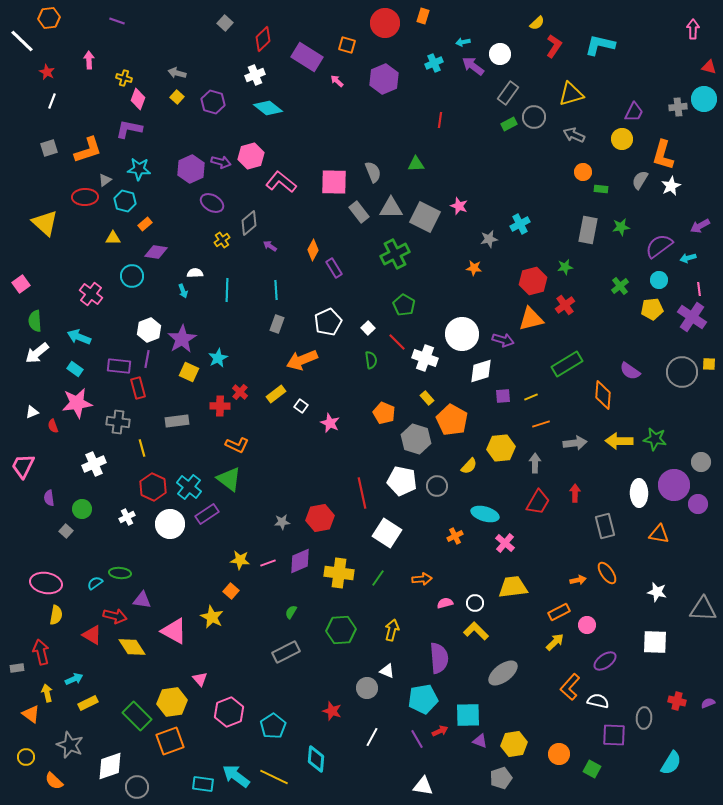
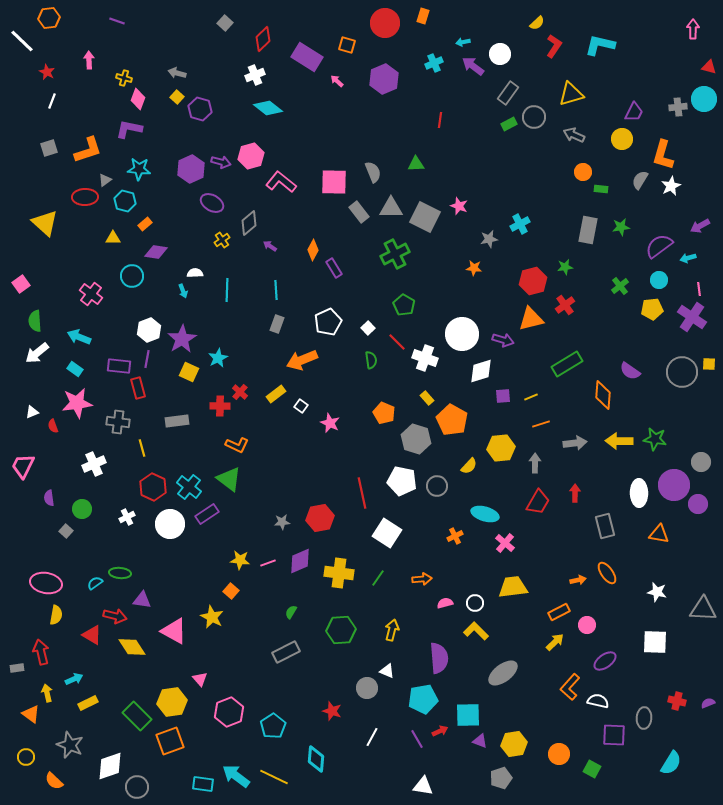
purple hexagon at (213, 102): moved 13 px left, 7 px down
